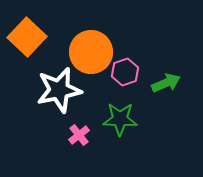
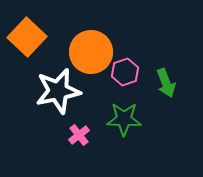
green arrow: rotated 92 degrees clockwise
white star: moved 1 px left, 1 px down
green star: moved 4 px right
